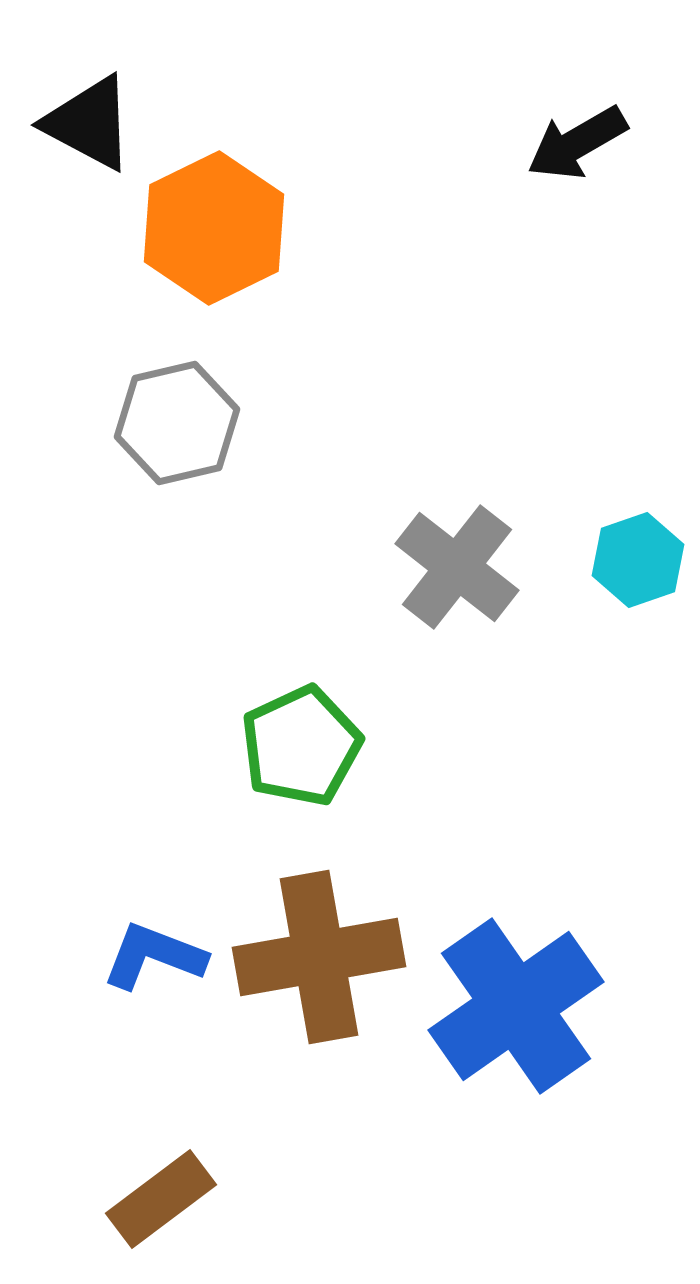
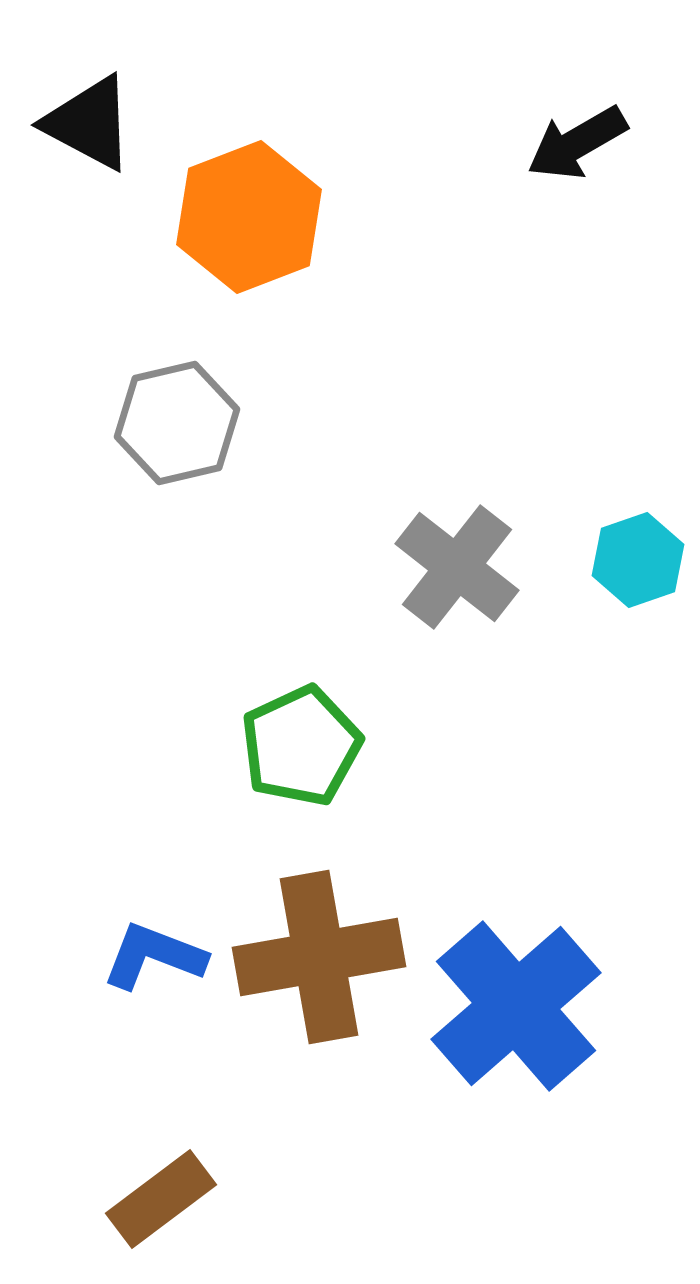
orange hexagon: moved 35 px right, 11 px up; rotated 5 degrees clockwise
blue cross: rotated 6 degrees counterclockwise
